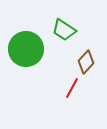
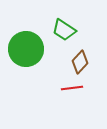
brown diamond: moved 6 px left
red line: rotated 55 degrees clockwise
